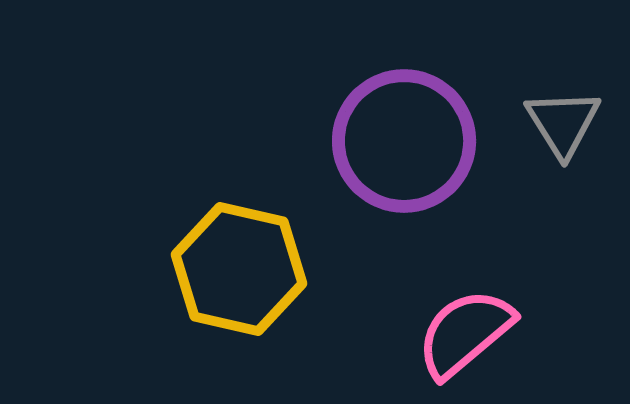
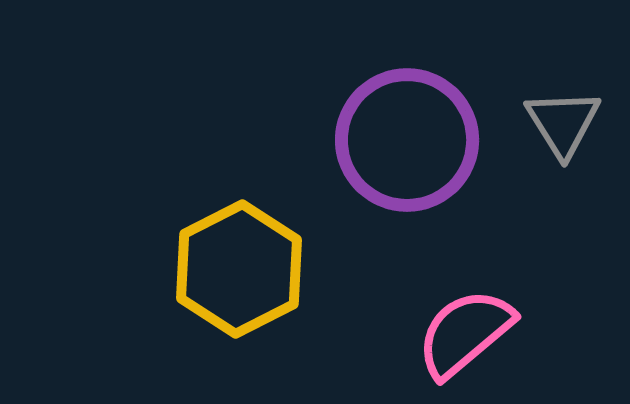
purple circle: moved 3 px right, 1 px up
yellow hexagon: rotated 20 degrees clockwise
